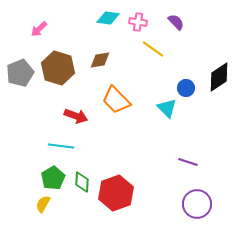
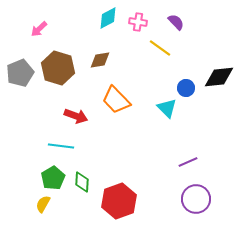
cyan diamond: rotated 35 degrees counterclockwise
yellow line: moved 7 px right, 1 px up
black diamond: rotated 28 degrees clockwise
purple line: rotated 42 degrees counterclockwise
red hexagon: moved 3 px right, 8 px down
purple circle: moved 1 px left, 5 px up
